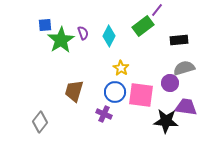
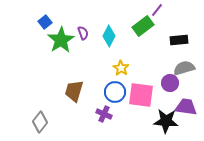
blue square: moved 3 px up; rotated 32 degrees counterclockwise
